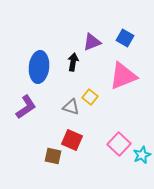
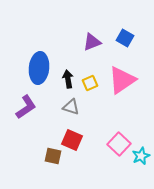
black arrow: moved 5 px left, 17 px down; rotated 18 degrees counterclockwise
blue ellipse: moved 1 px down
pink triangle: moved 1 px left, 4 px down; rotated 12 degrees counterclockwise
yellow square: moved 14 px up; rotated 28 degrees clockwise
cyan star: moved 1 px left, 1 px down
